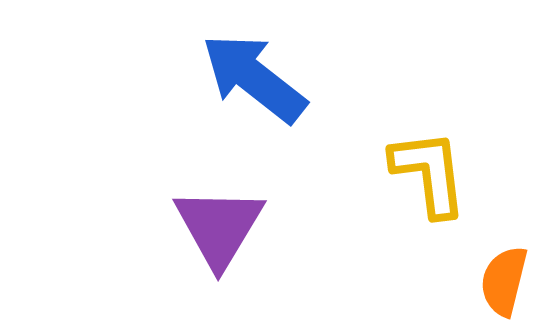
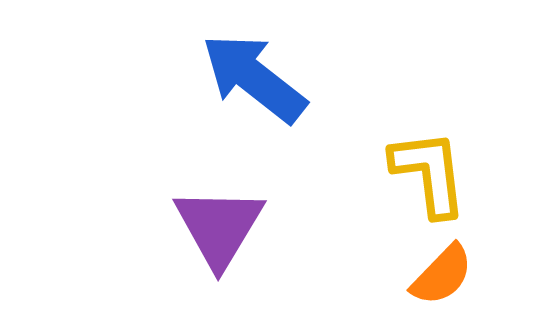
orange semicircle: moved 62 px left, 6 px up; rotated 150 degrees counterclockwise
